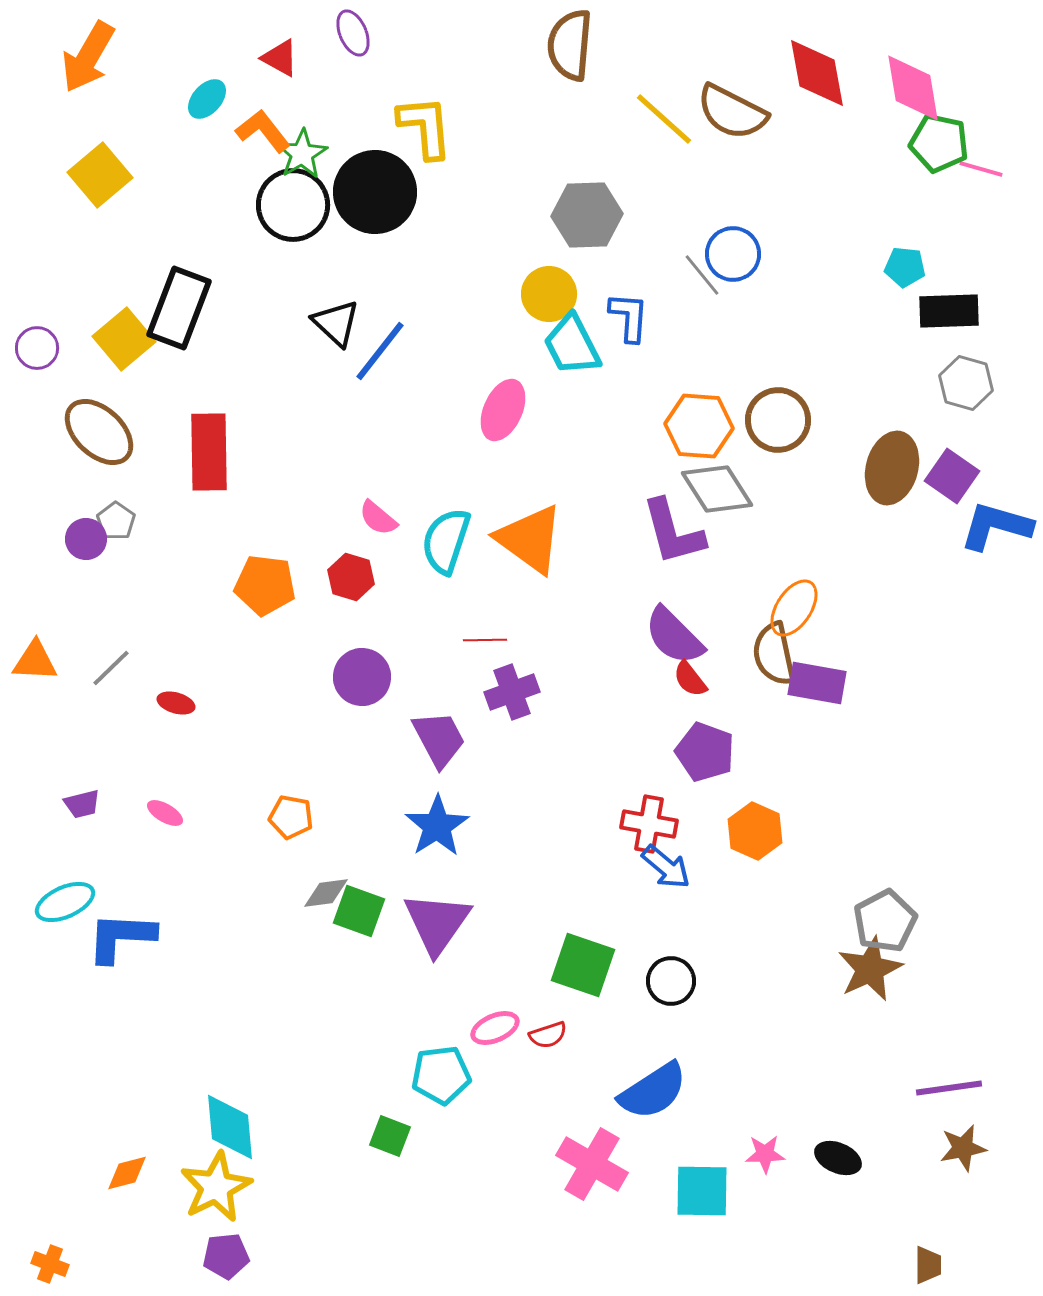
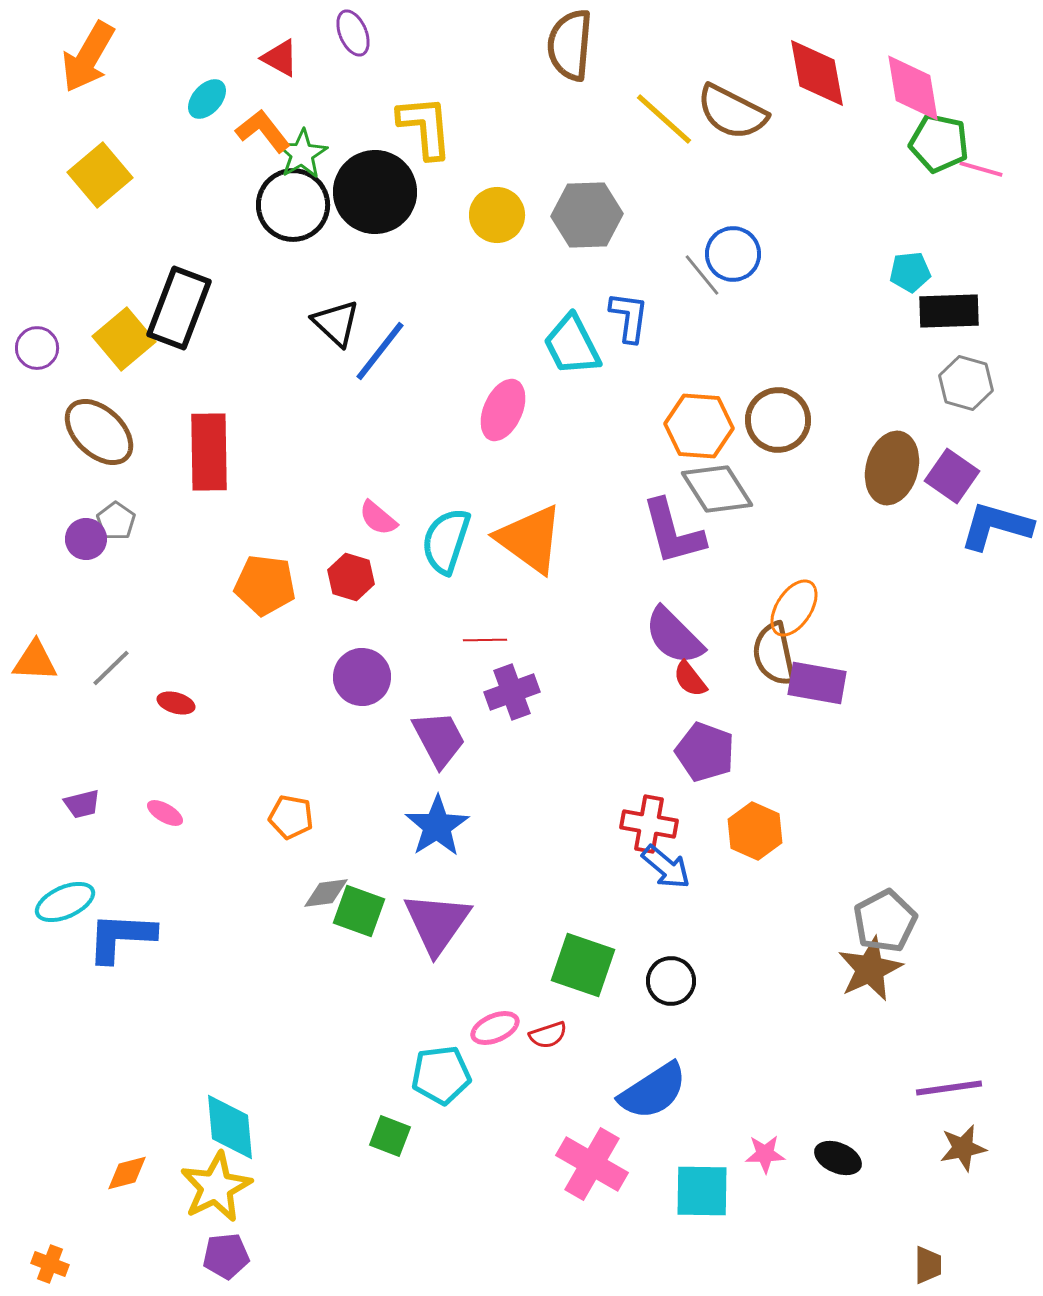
cyan pentagon at (905, 267): moved 5 px right, 5 px down; rotated 12 degrees counterclockwise
yellow circle at (549, 294): moved 52 px left, 79 px up
blue L-shape at (629, 317): rotated 4 degrees clockwise
